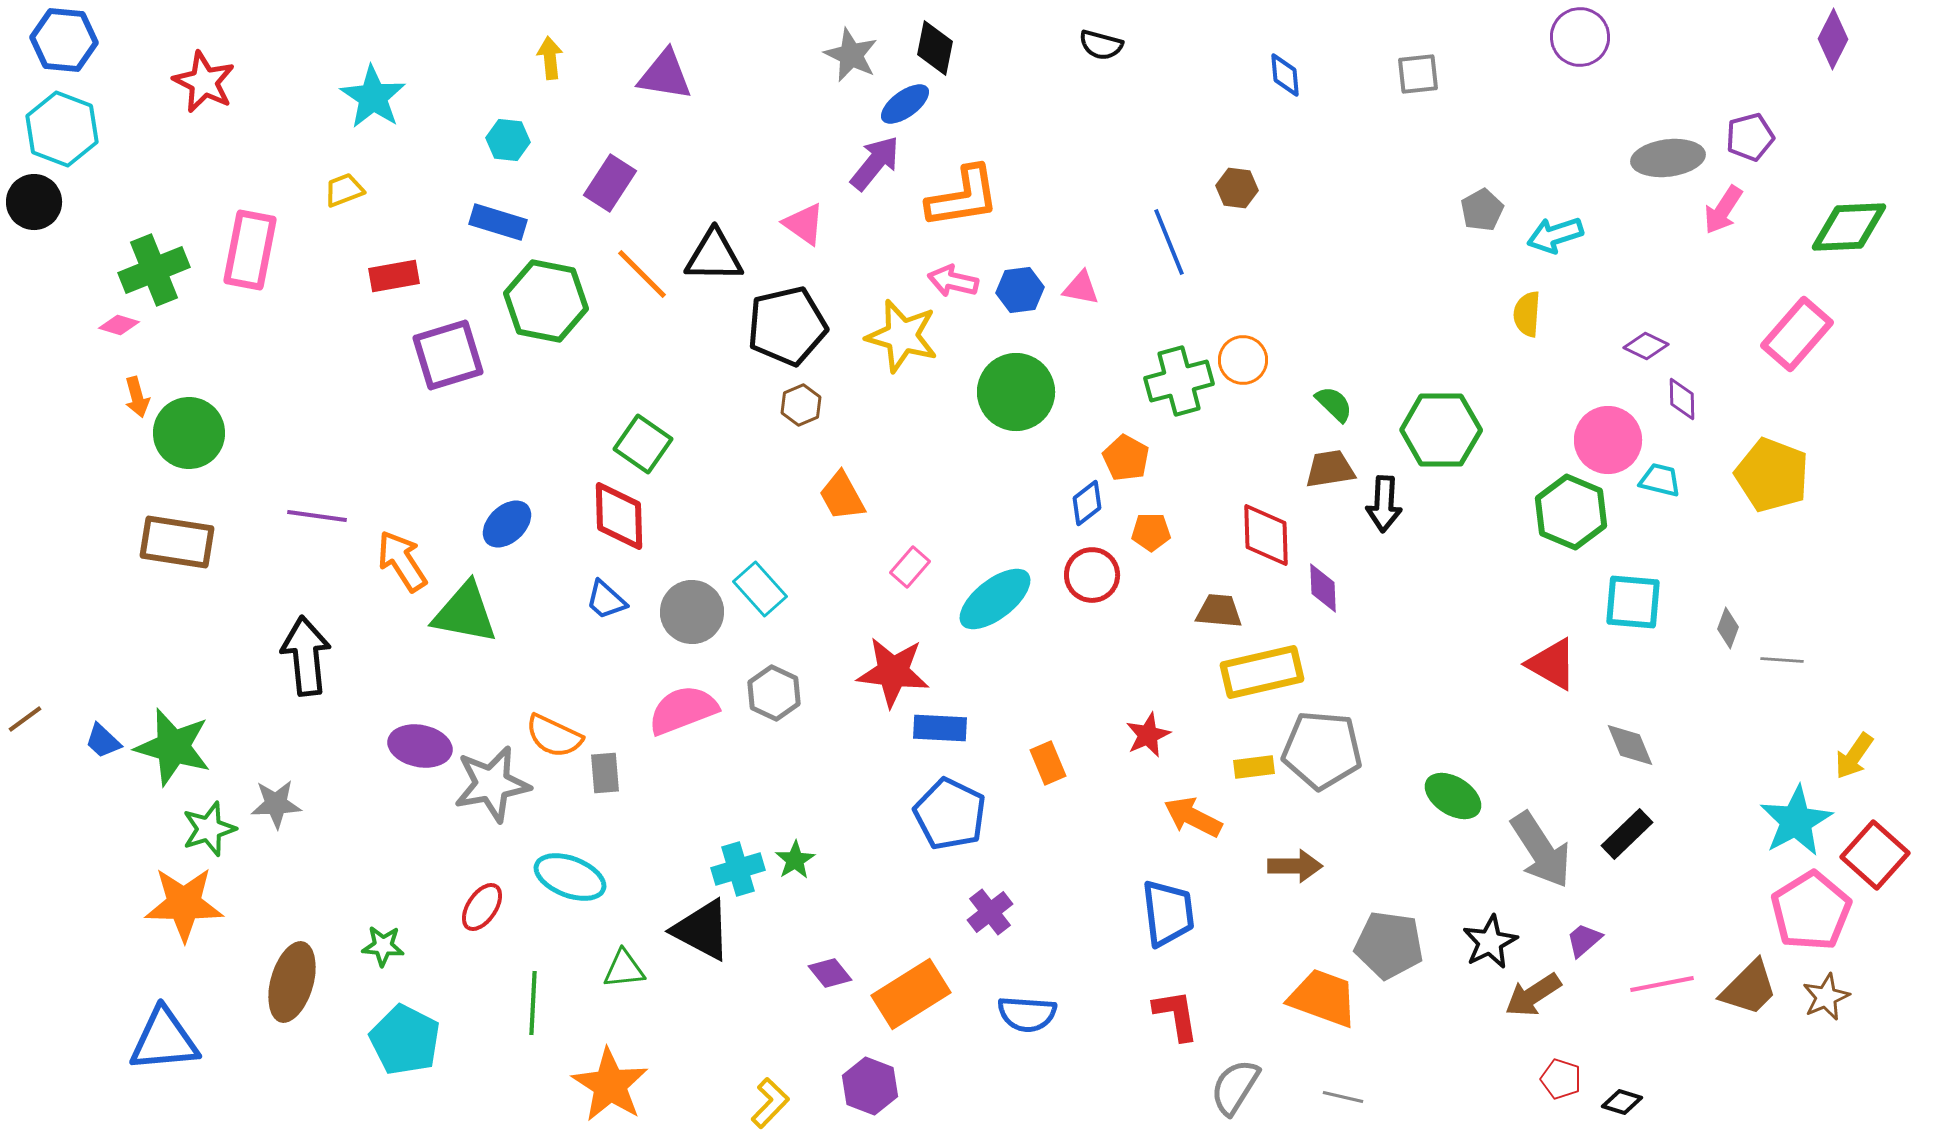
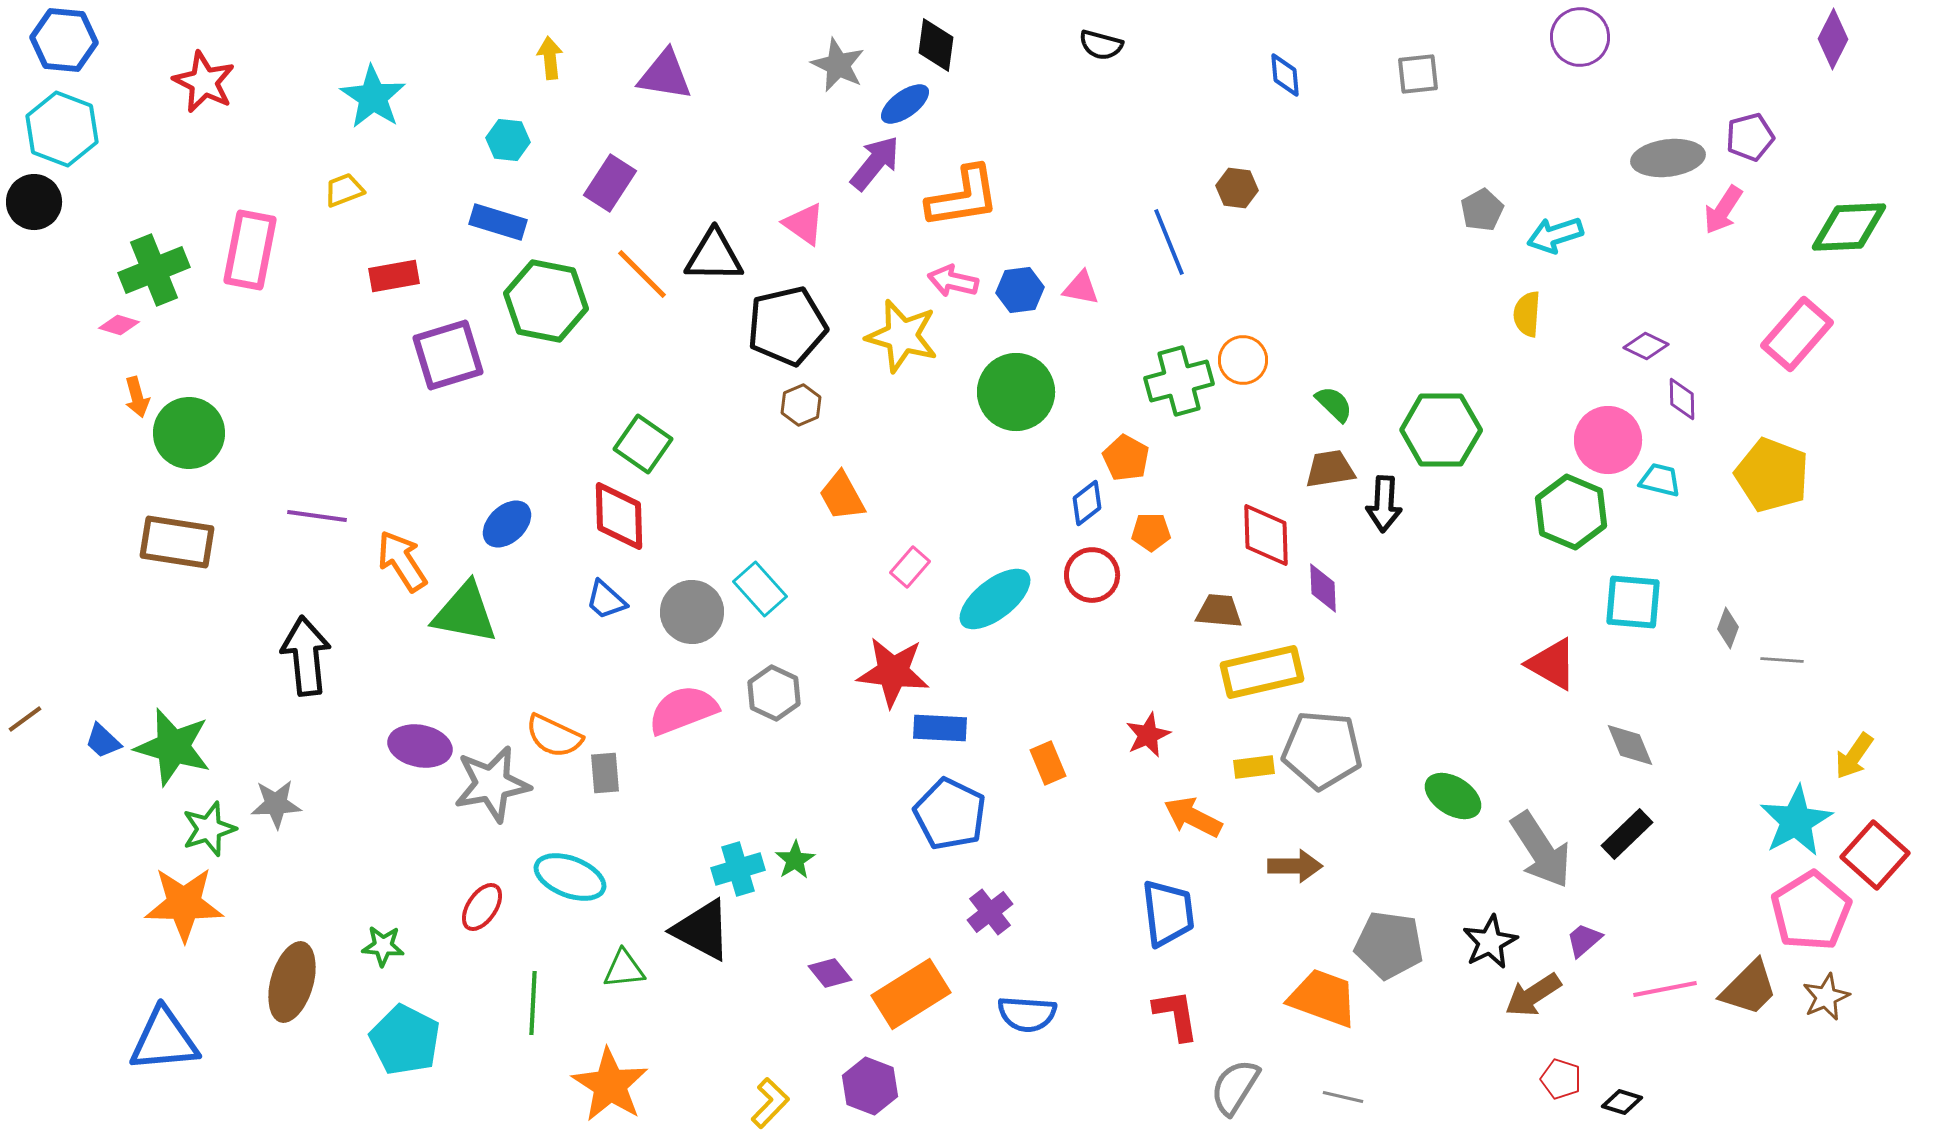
black diamond at (935, 48): moved 1 px right, 3 px up; rotated 4 degrees counterclockwise
gray star at (851, 55): moved 13 px left, 10 px down
pink line at (1662, 984): moved 3 px right, 5 px down
